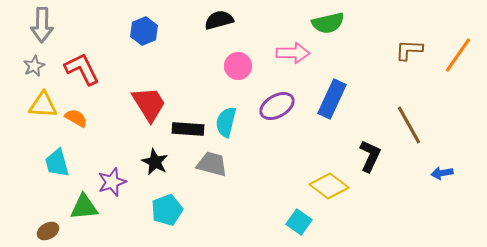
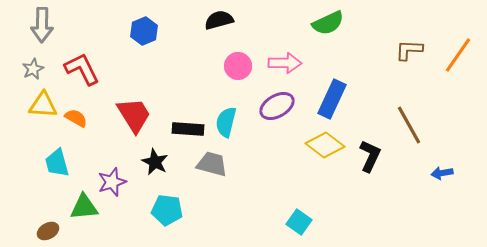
green semicircle: rotated 12 degrees counterclockwise
pink arrow: moved 8 px left, 10 px down
gray star: moved 1 px left, 3 px down
red trapezoid: moved 15 px left, 11 px down
yellow diamond: moved 4 px left, 41 px up
cyan pentagon: rotated 28 degrees clockwise
